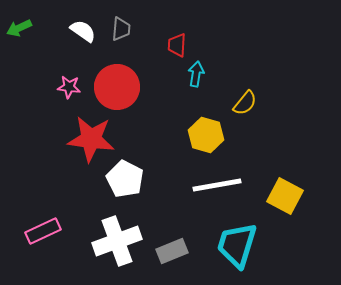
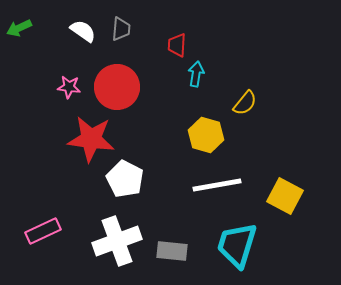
gray rectangle: rotated 28 degrees clockwise
